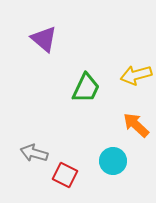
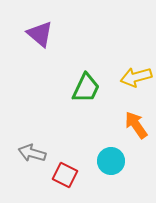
purple triangle: moved 4 px left, 5 px up
yellow arrow: moved 2 px down
orange arrow: rotated 12 degrees clockwise
gray arrow: moved 2 px left
cyan circle: moved 2 px left
